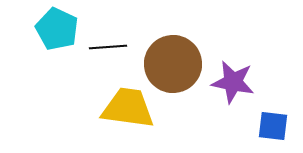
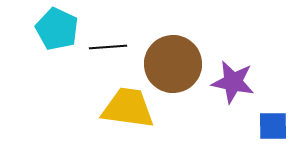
blue square: rotated 8 degrees counterclockwise
